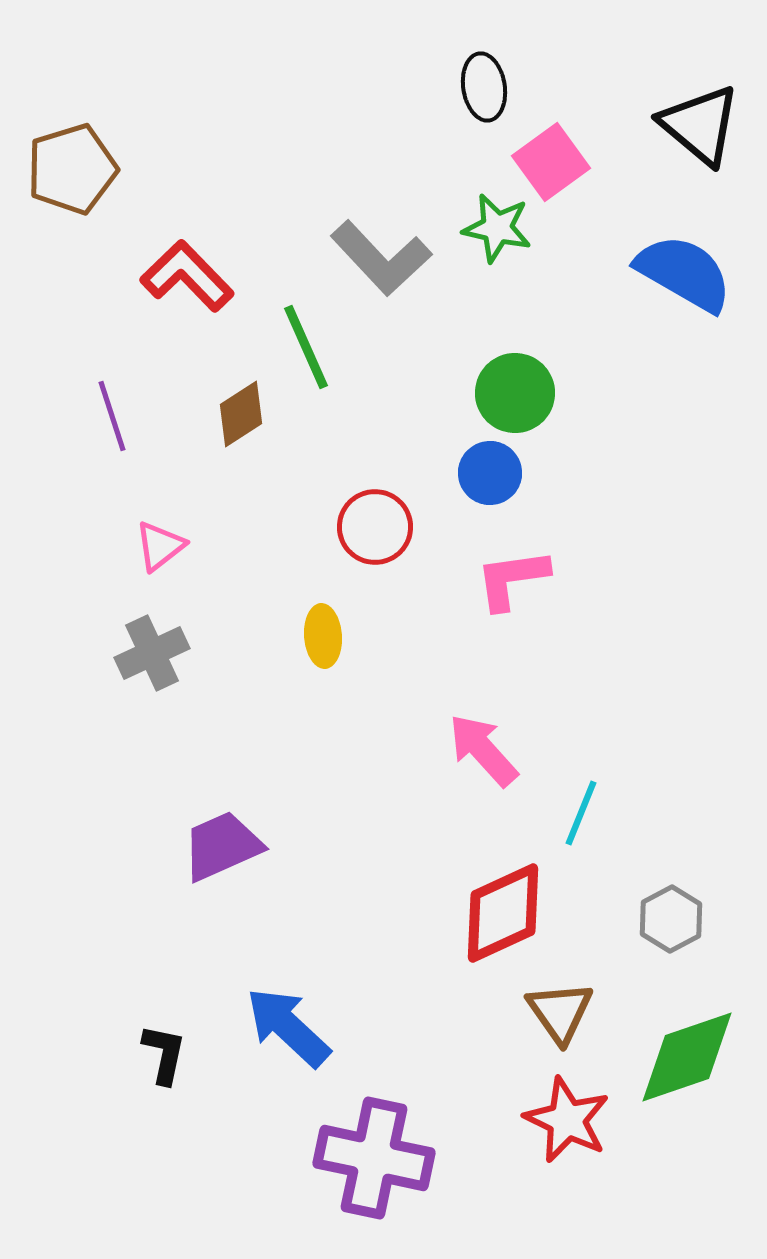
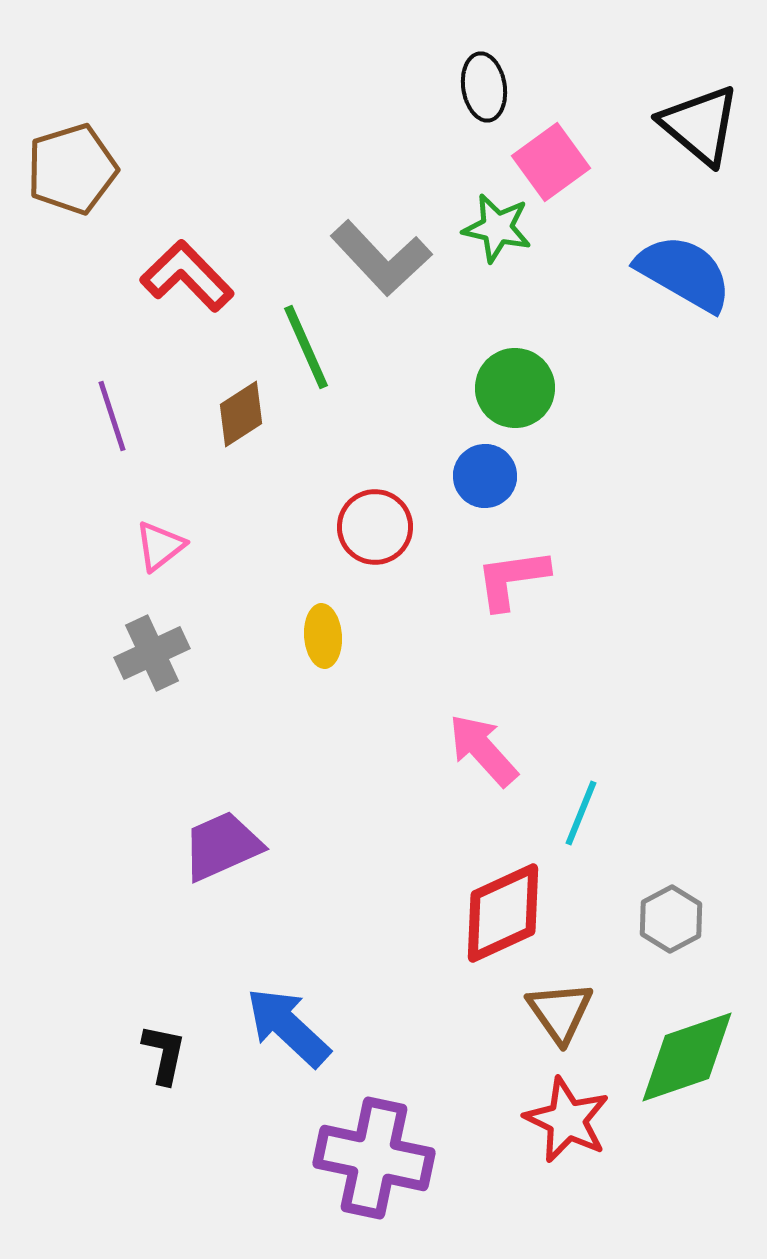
green circle: moved 5 px up
blue circle: moved 5 px left, 3 px down
